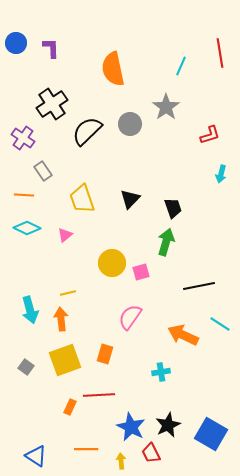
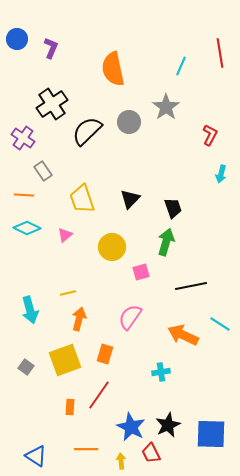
blue circle at (16, 43): moved 1 px right, 4 px up
purple L-shape at (51, 48): rotated 25 degrees clockwise
gray circle at (130, 124): moved 1 px left, 2 px up
red L-shape at (210, 135): rotated 45 degrees counterclockwise
yellow circle at (112, 263): moved 16 px up
black line at (199, 286): moved 8 px left
orange arrow at (61, 319): moved 18 px right; rotated 20 degrees clockwise
red line at (99, 395): rotated 52 degrees counterclockwise
orange rectangle at (70, 407): rotated 21 degrees counterclockwise
blue square at (211, 434): rotated 28 degrees counterclockwise
